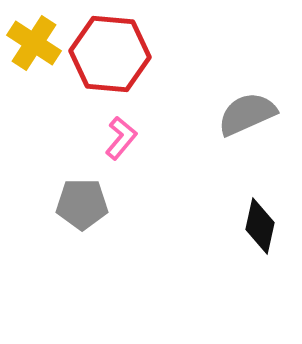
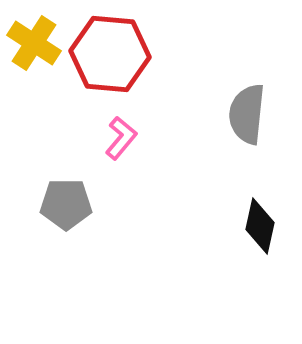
gray semicircle: rotated 60 degrees counterclockwise
gray pentagon: moved 16 px left
